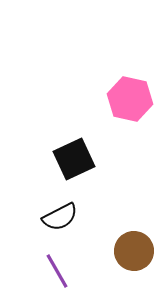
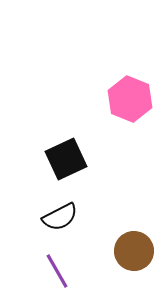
pink hexagon: rotated 9 degrees clockwise
black square: moved 8 px left
